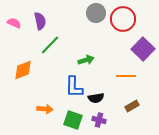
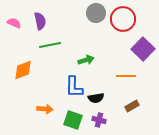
green line: rotated 35 degrees clockwise
